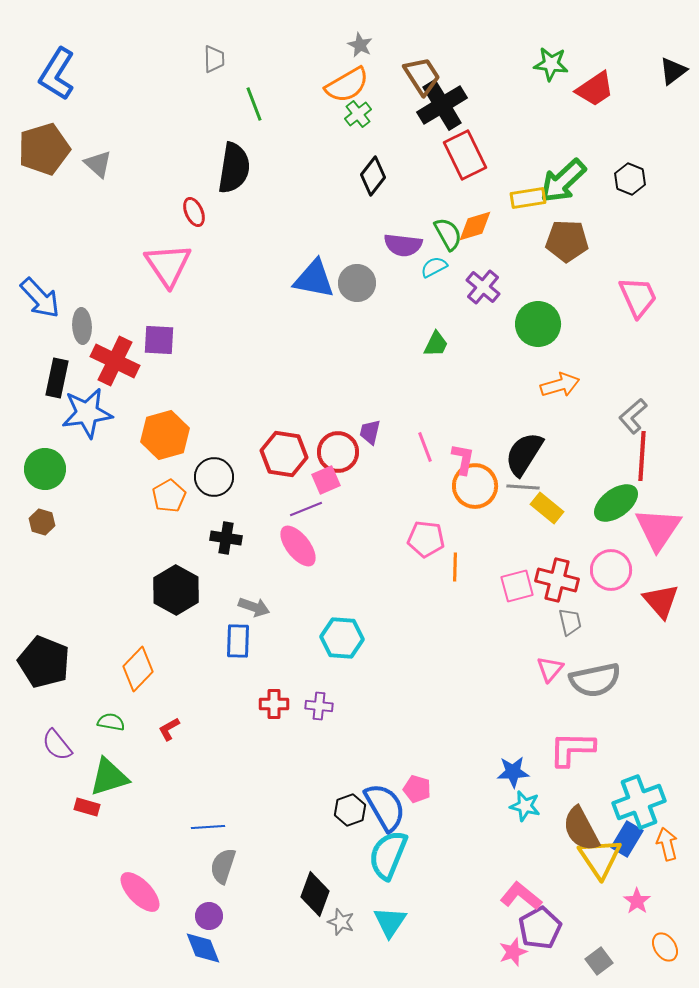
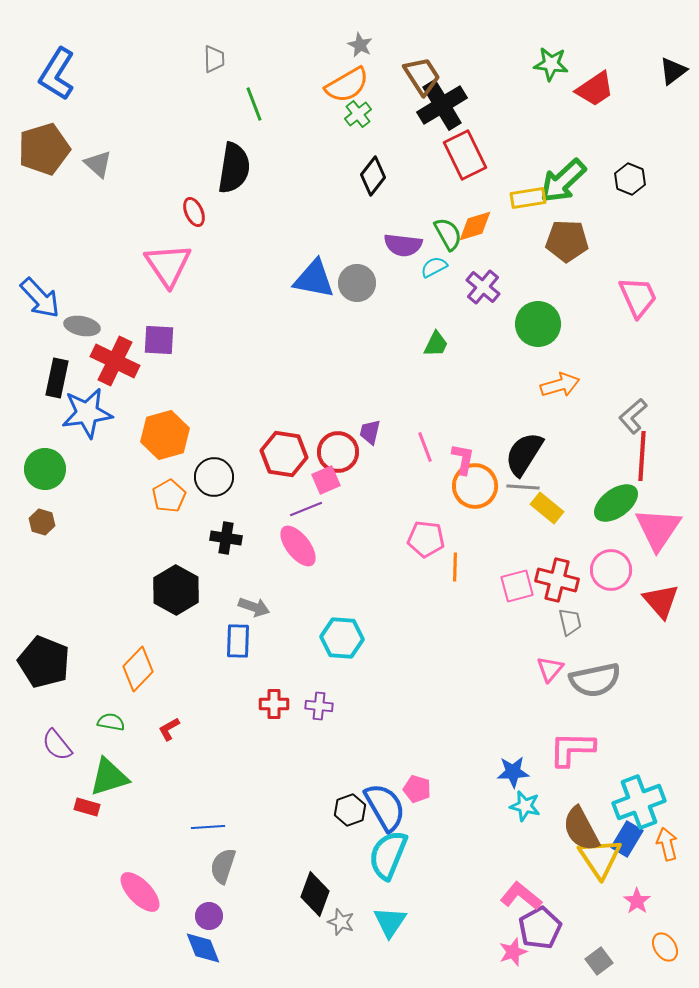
gray ellipse at (82, 326): rotated 76 degrees counterclockwise
